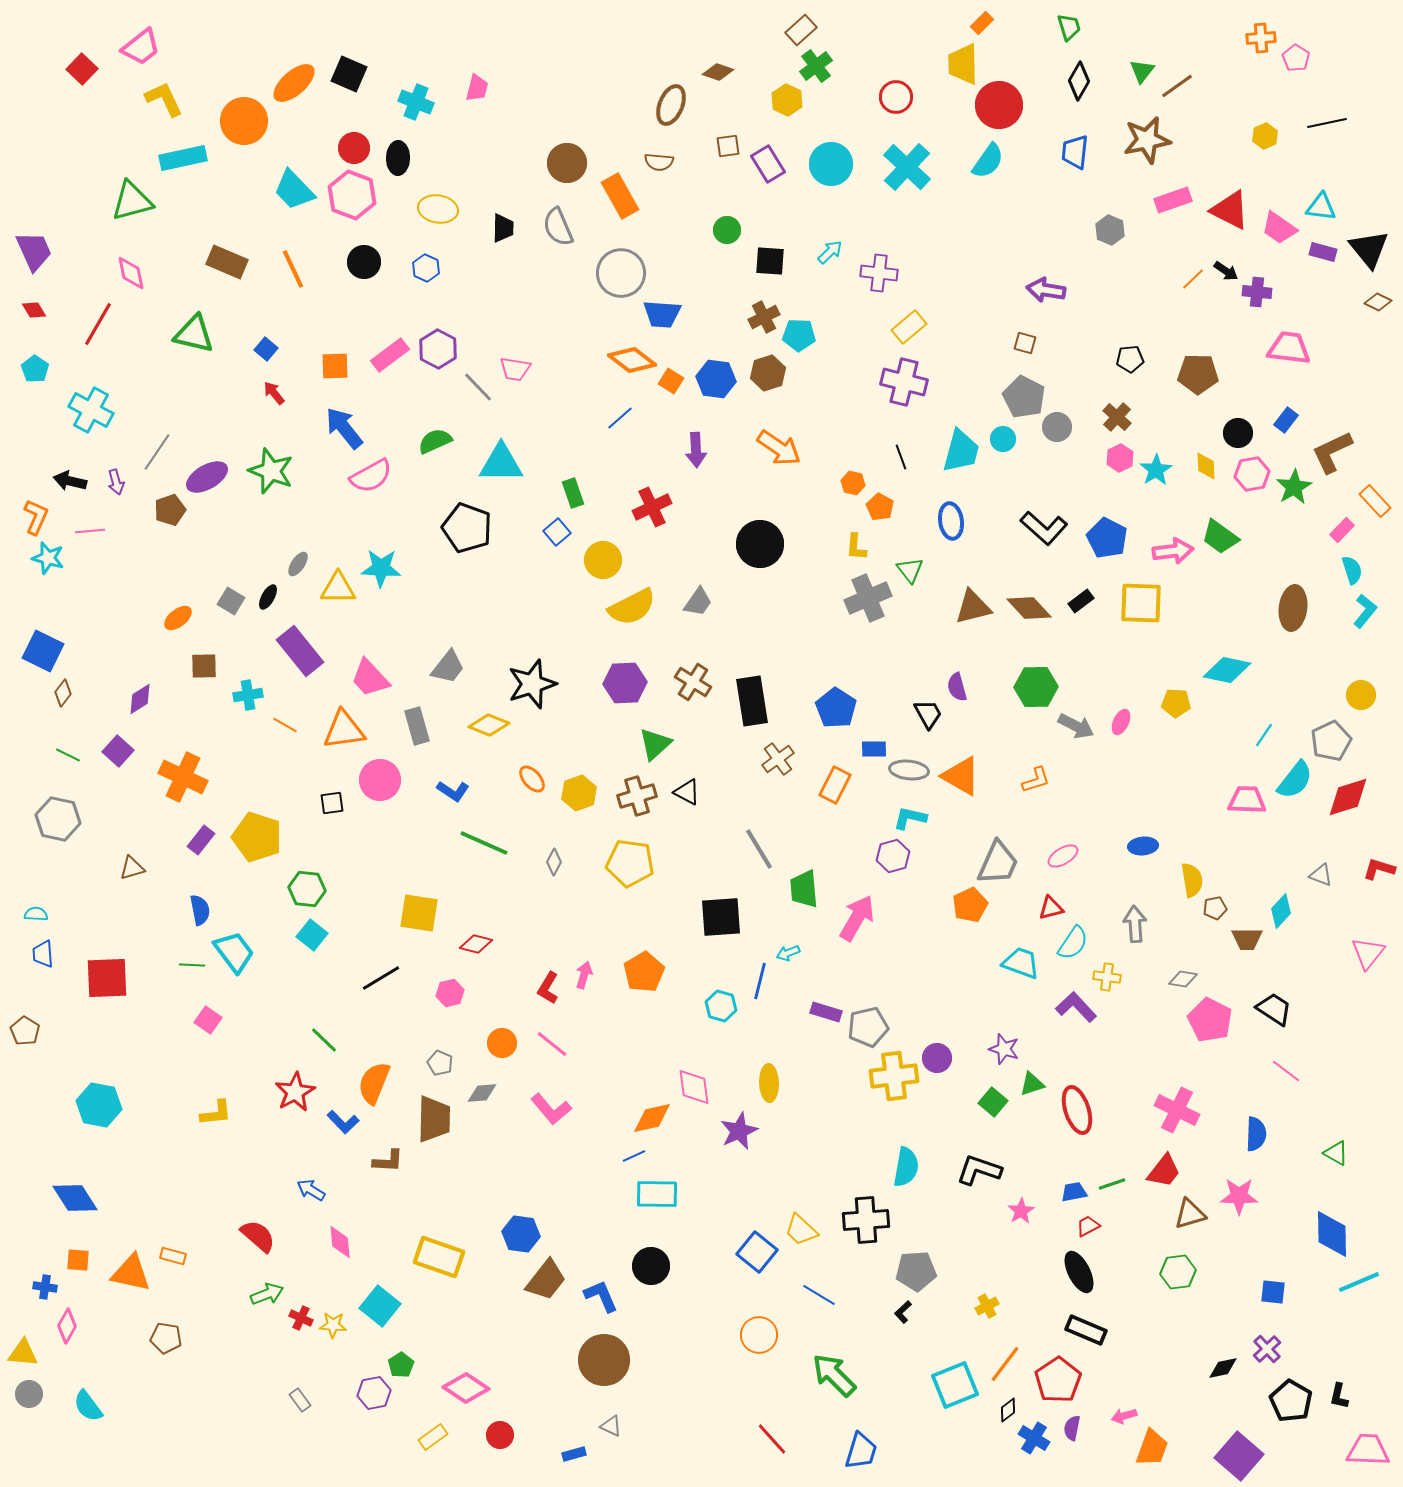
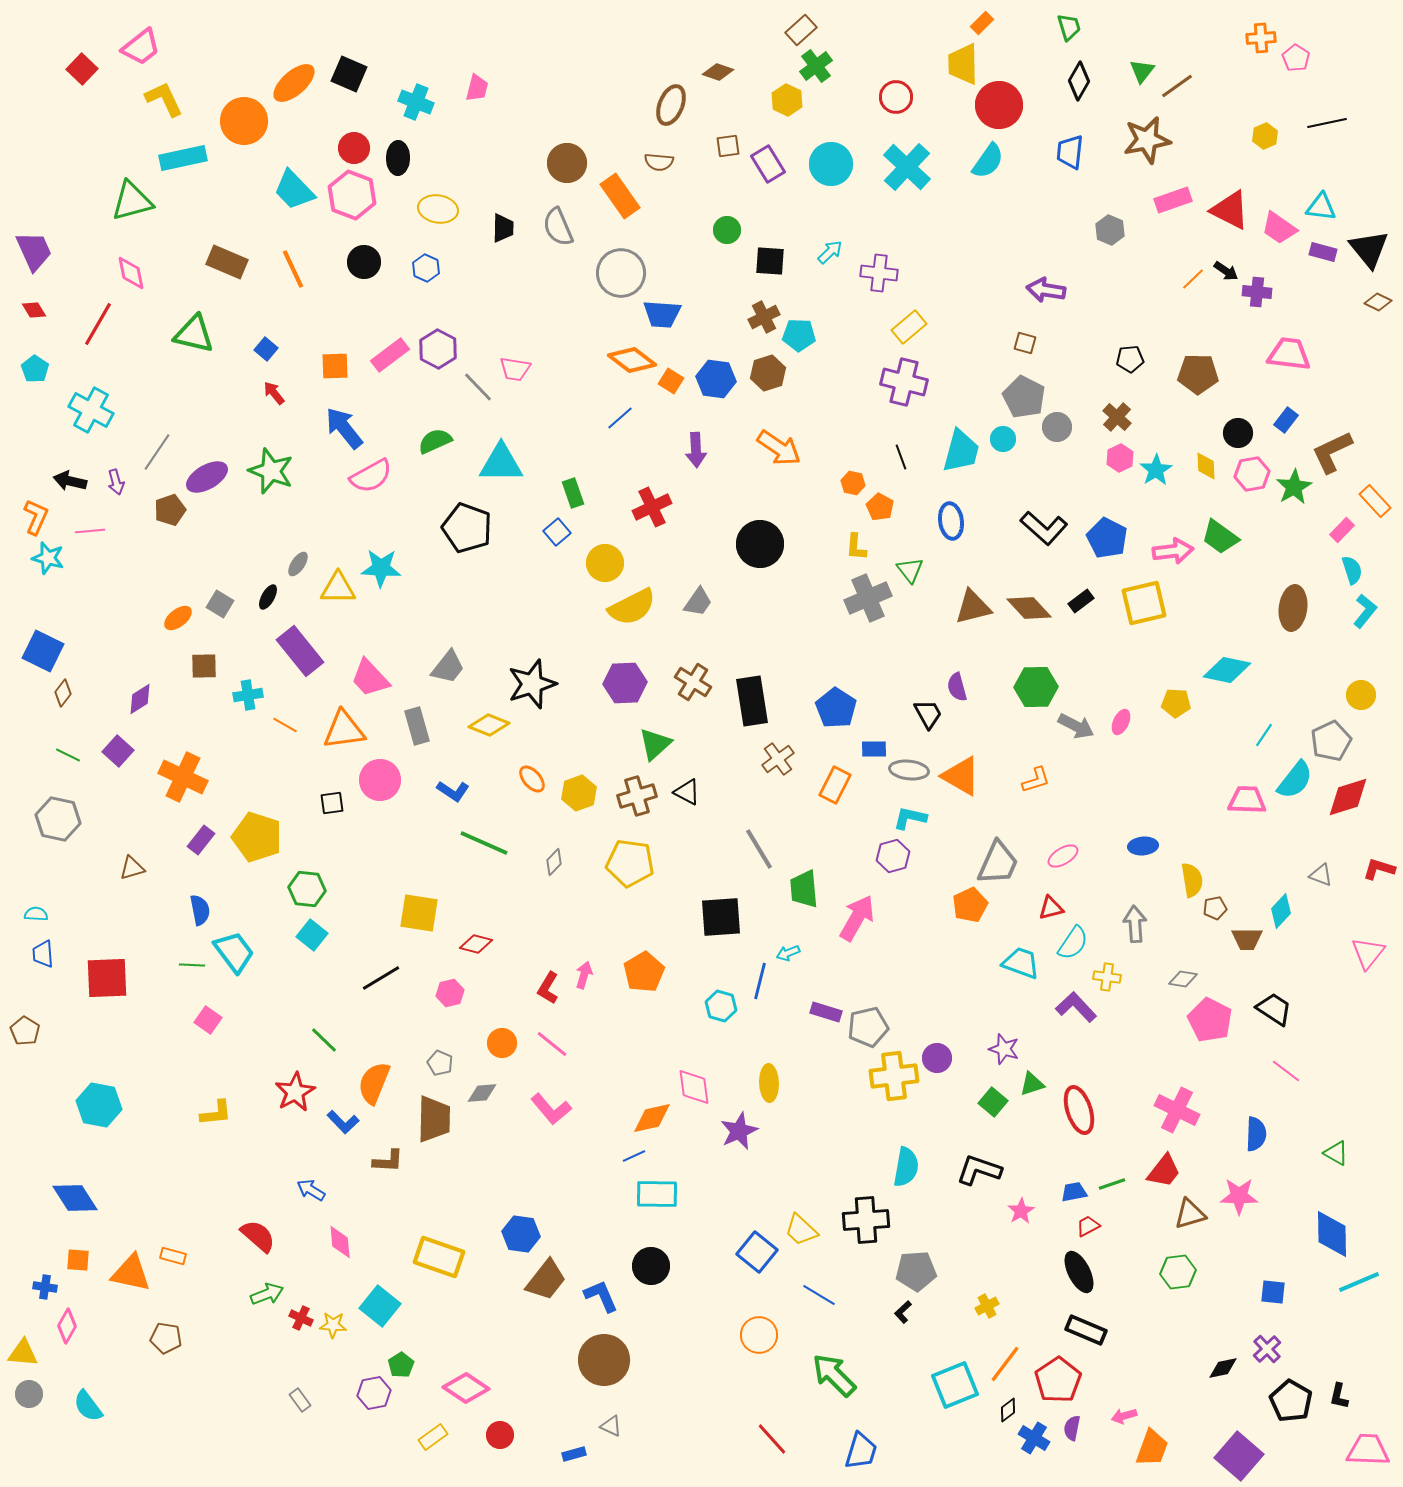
blue trapezoid at (1075, 152): moved 5 px left
orange rectangle at (620, 196): rotated 6 degrees counterclockwise
pink trapezoid at (1289, 348): moved 6 px down
yellow circle at (603, 560): moved 2 px right, 3 px down
gray square at (231, 601): moved 11 px left, 3 px down
yellow square at (1141, 603): moved 3 px right; rotated 15 degrees counterclockwise
gray diamond at (554, 862): rotated 16 degrees clockwise
red ellipse at (1077, 1110): moved 2 px right
